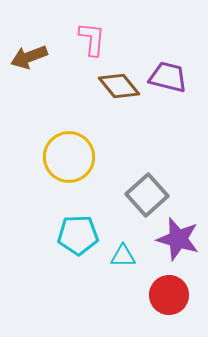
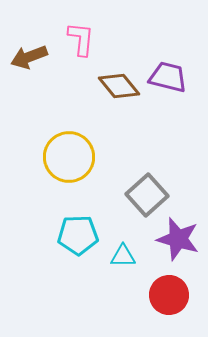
pink L-shape: moved 11 px left
